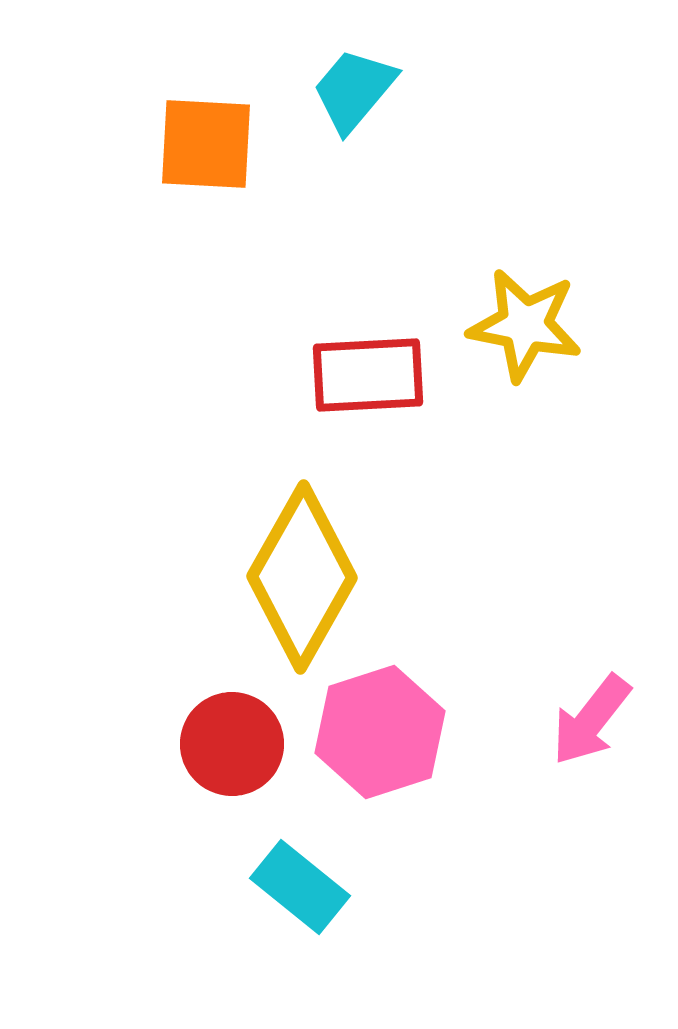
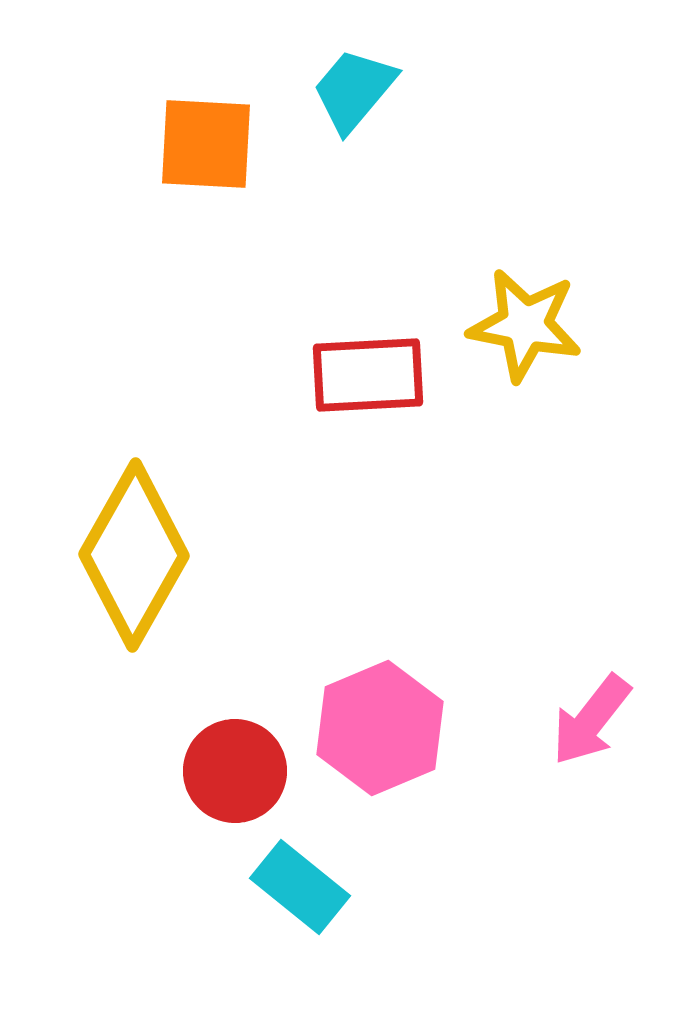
yellow diamond: moved 168 px left, 22 px up
pink hexagon: moved 4 px up; rotated 5 degrees counterclockwise
red circle: moved 3 px right, 27 px down
